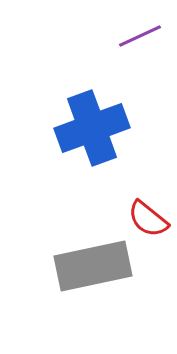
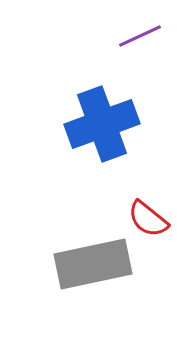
blue cross: moved 10 px right, 4 px up
gray rectangle: moved 2 px up
